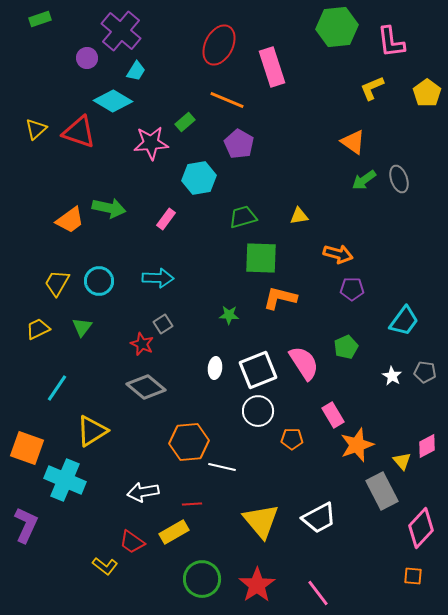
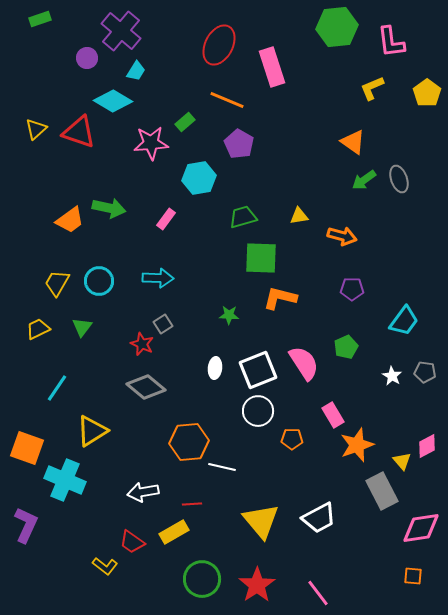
orange arrow at (338, 254): moved 4 px right, 18 px up
pink diamond at (421, 528): rotated 39 degrees clockwise
